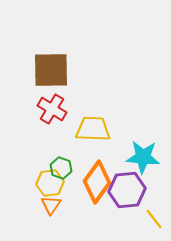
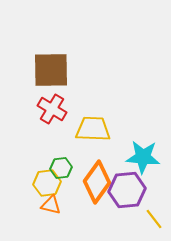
green hexagon: rotated 25 degrees counterclockwise
yellow hexagon: moved 3 px left
orange triangle: rotated 50 degrees counterclockwise
